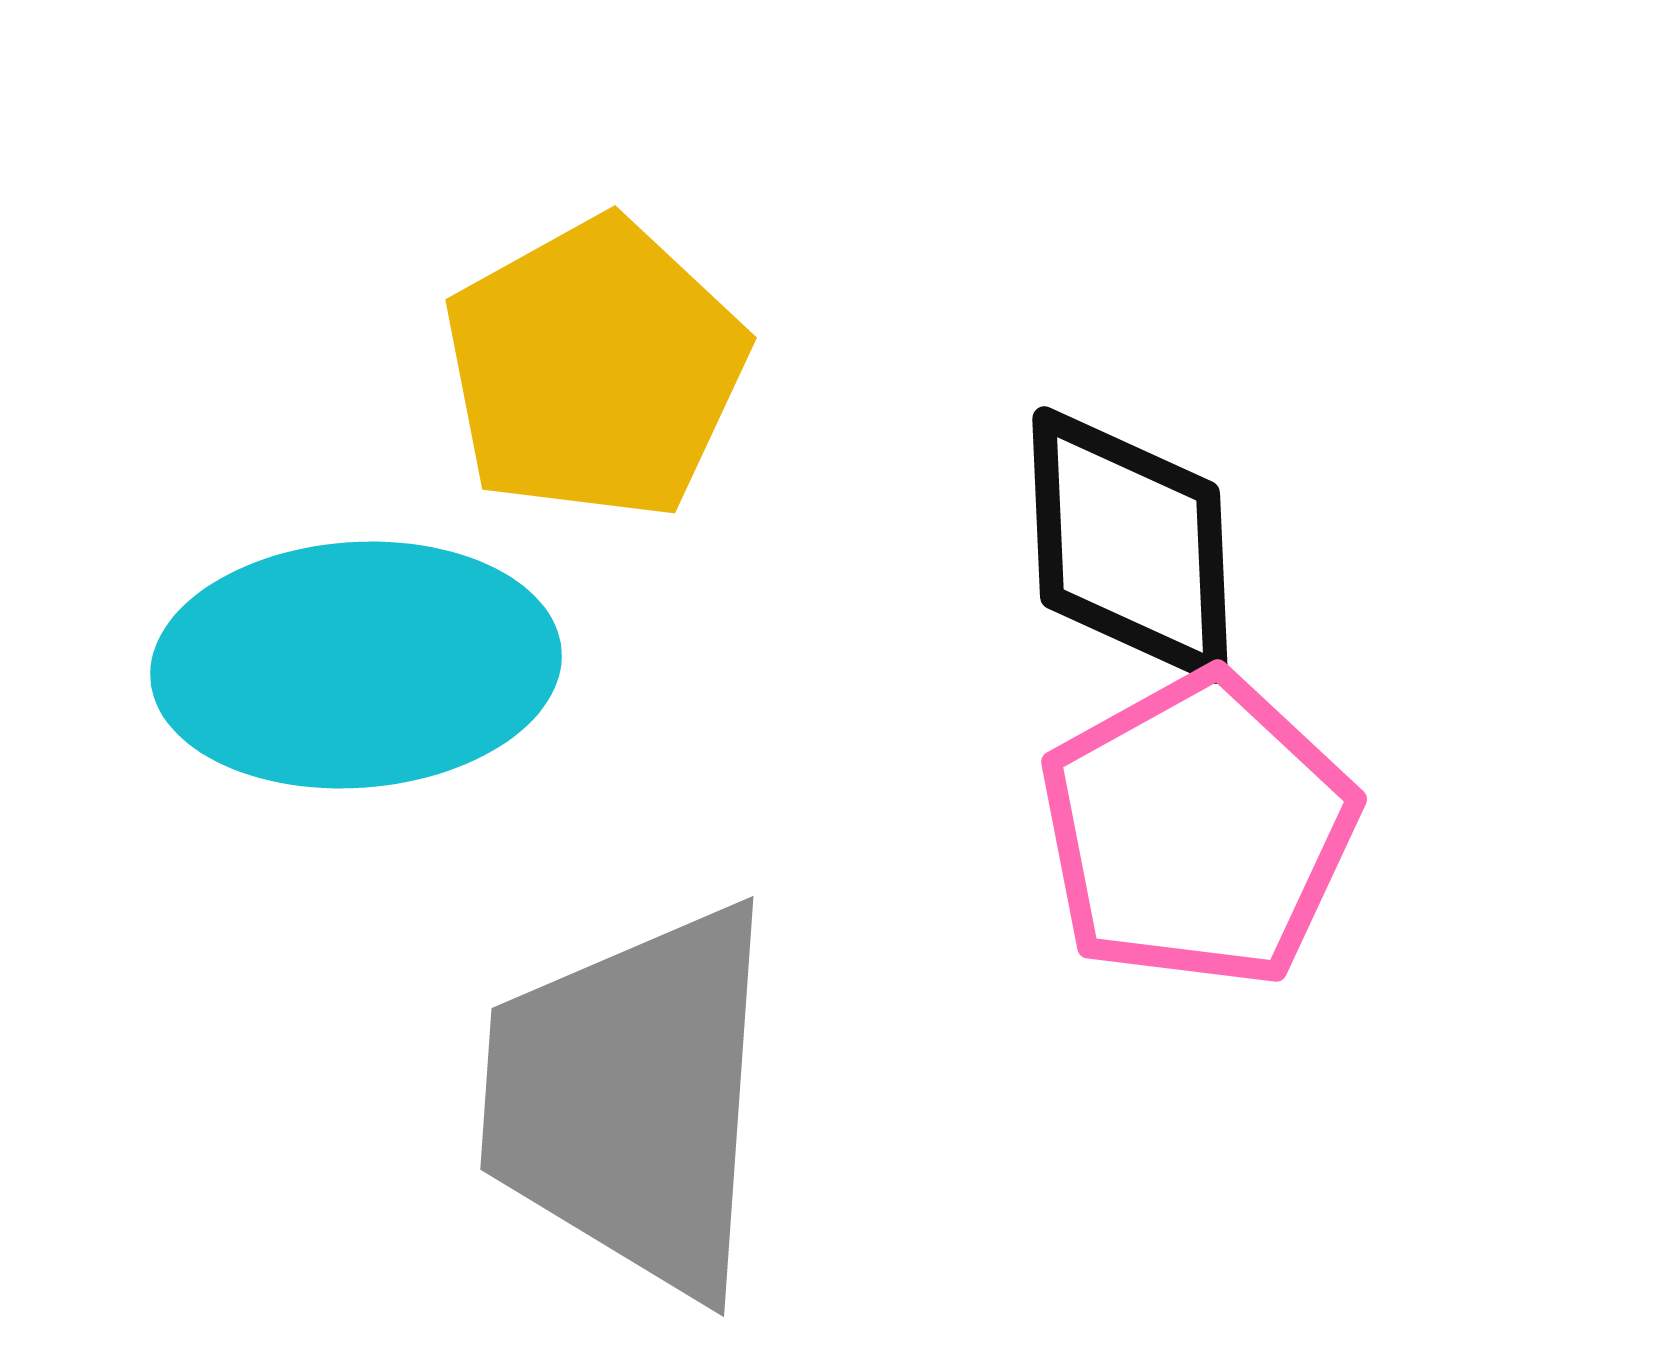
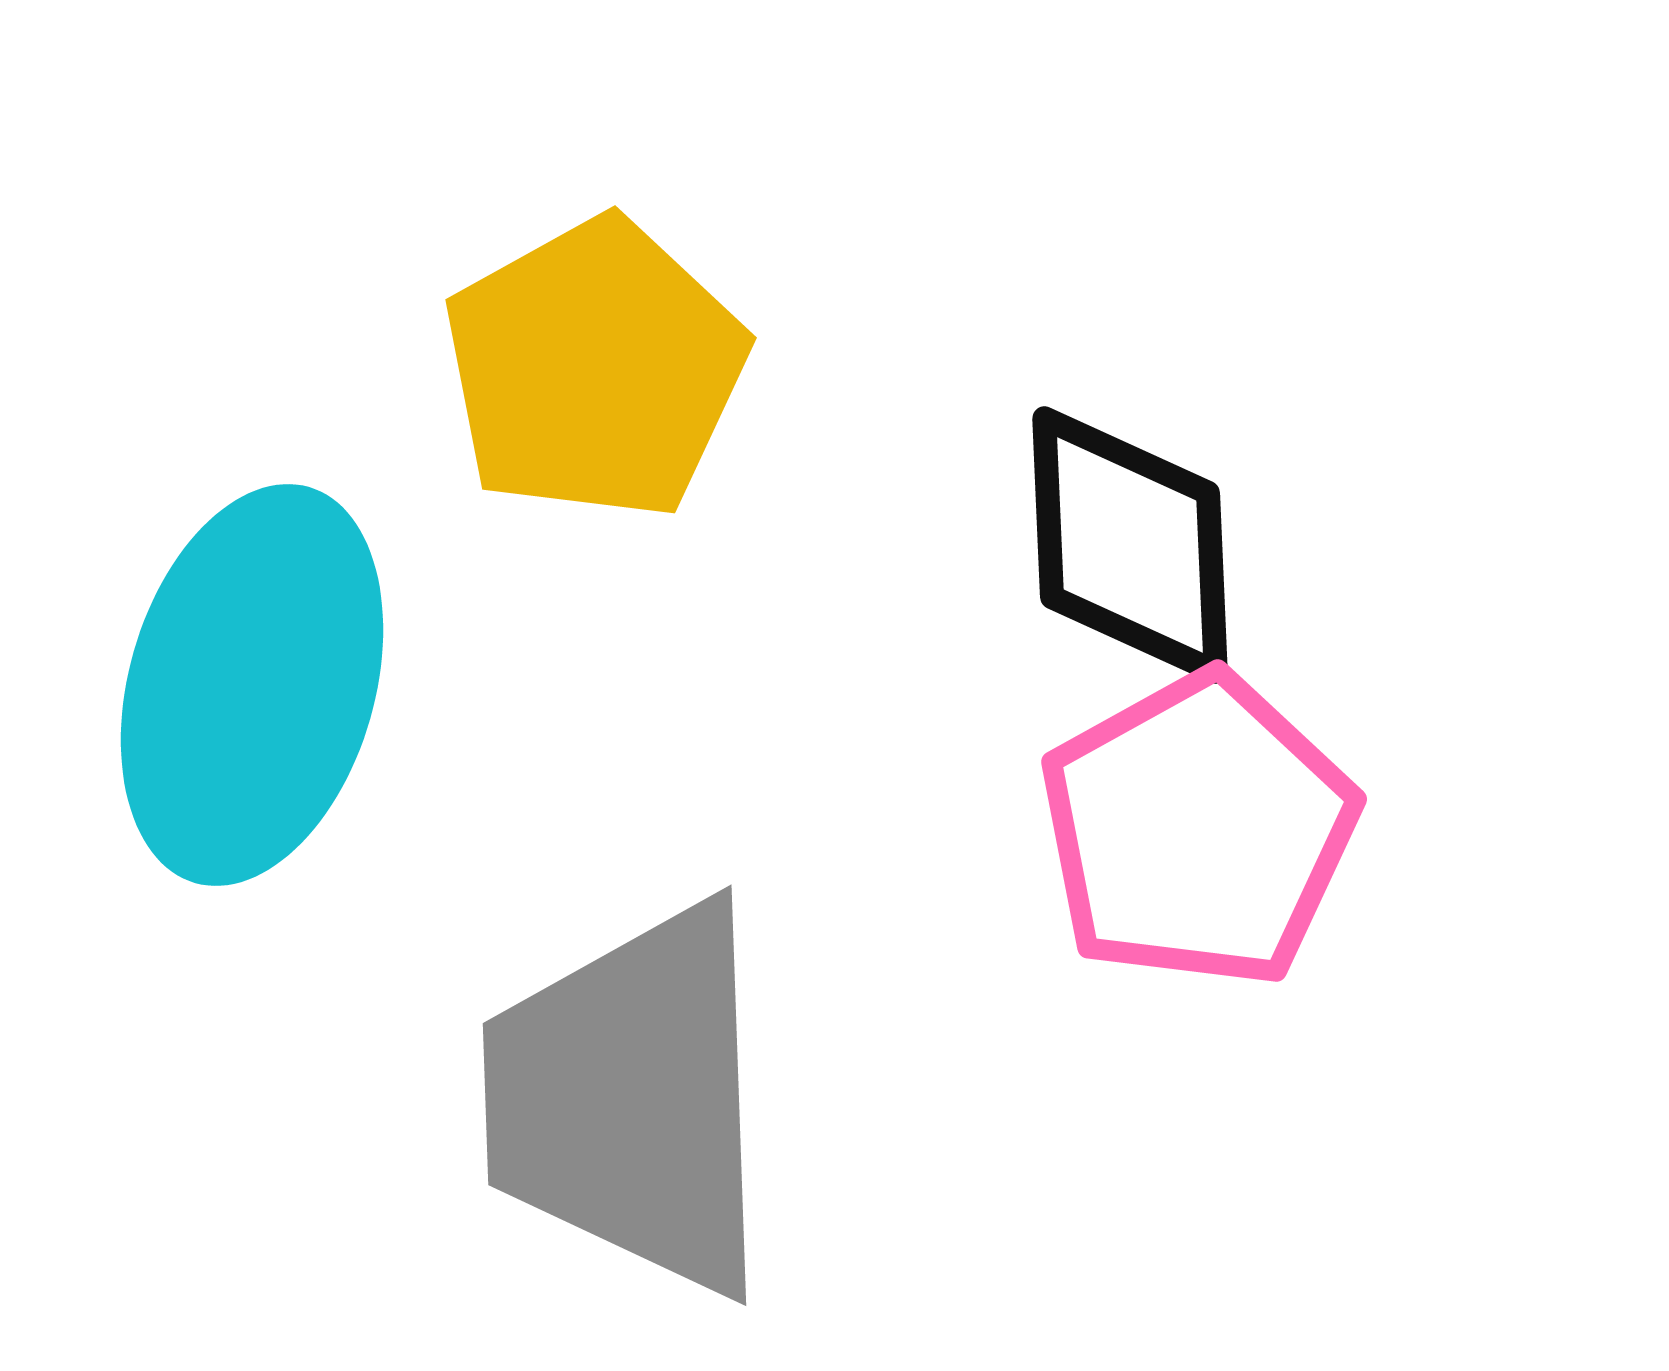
cyan ellipse: moved 104 px left, 20 px down; rotated 70 degrees counterclockwise
gray trapezoid: rotated 6 degrees counterclockwise
